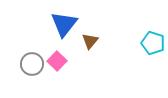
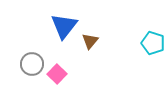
blue triangle: moved 2 px down
pink square: moved 13 px down
